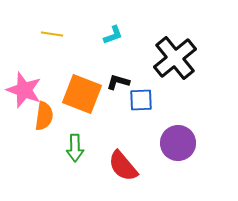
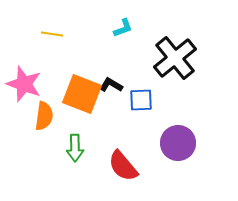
cyan L-shape: moved 10 px right, 7 px up
black L-shape: moved 7 px left, 3 px down; rotated 15 degrees clockwise
pink star: moved 6 px up
